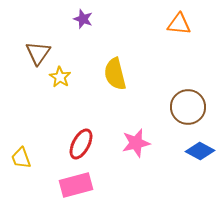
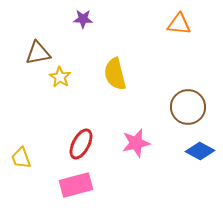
purple star: rotated 18 degrees counterclockwise
brown triangle: rotated 44 degrees clockwise
